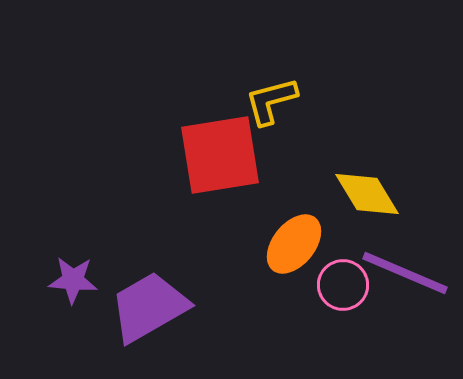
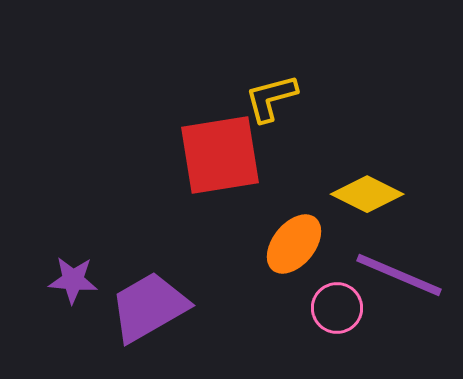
yellow L-shape: moved 3 px up
yellow diamond: rotated 32 degrees counterclockwise
purple line: moved 6 px left, 2 px down
pink circle: moved 6 px left, 23 px down
